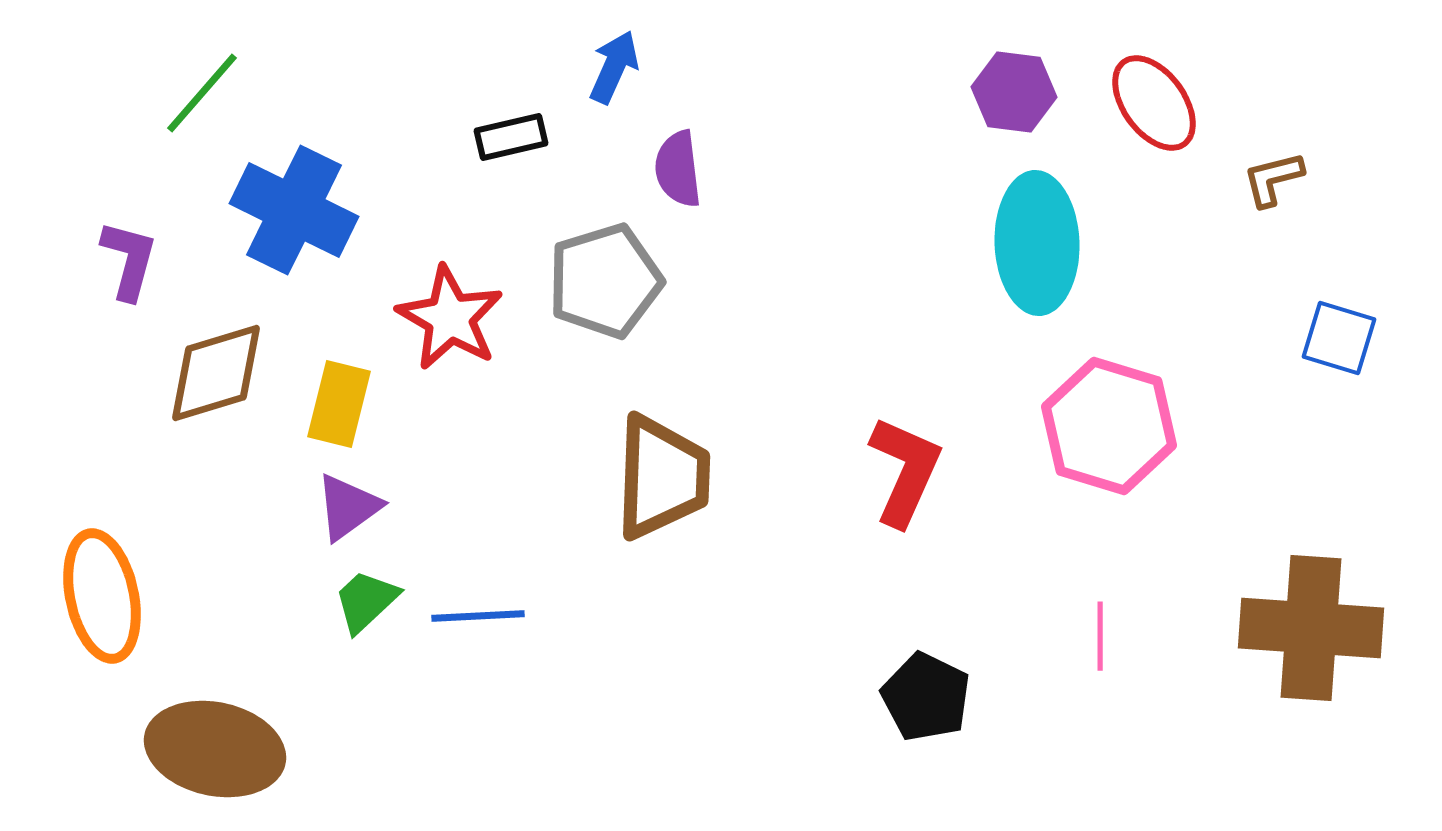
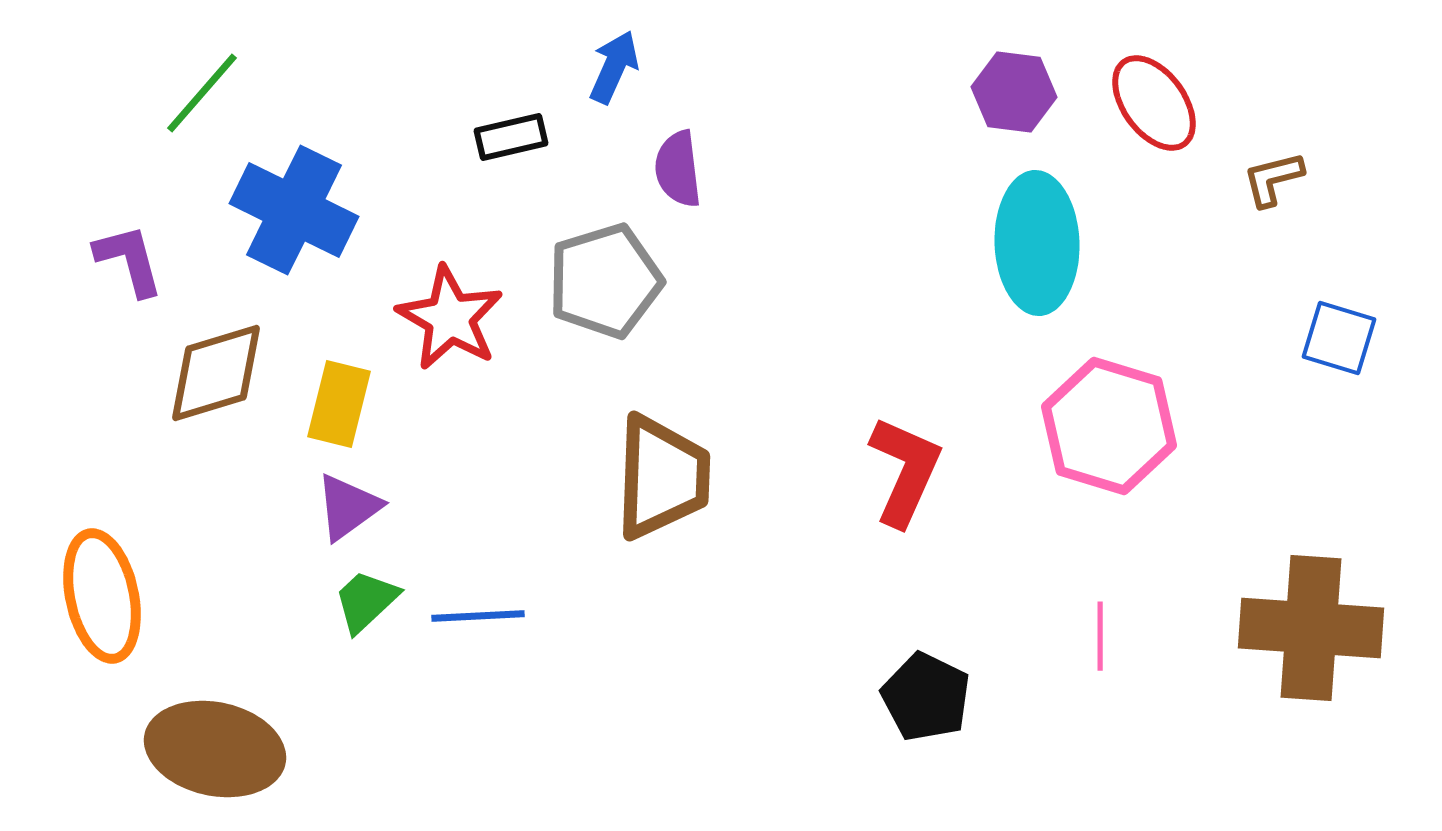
purple L-shape: rotated 30 degrees counterclockwise
